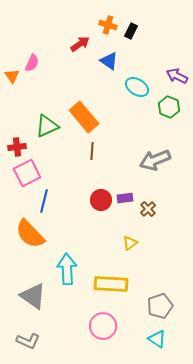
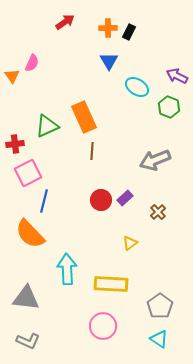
orange cross: moved 3 px down; rotated 18 degrees counterclockwise
black rectangle: moved 2 px left, 1 px down
red arrow: moved 15 px left, 22 px up
blue triangle: rotated 24 degrees clockwise
orange rectangle: rotated 16 degrees clockwise
red cross: moved 2 px left, 3 px up
pink square: moved 1 px right
purple rectangle: rotated 35 degrees counterclockwise
brown cross: moved 10 px right, 3 px down
gray triangle: moved 7 px left, 2 px down; rotated 28 degrees counterclockwise
gray pentagon: rotated 15 degrees counterclockwise
cyan triangle: moved 2 px right
